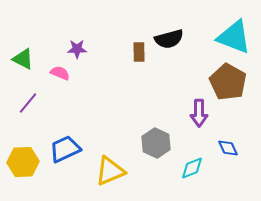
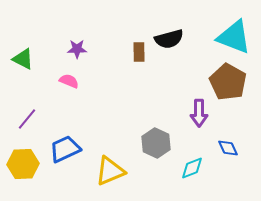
pink semicircle: moved 9 px right, 8 px down
purple line: moved 1 px left, 16 px down
yellow hexagon: moved 2 px down
